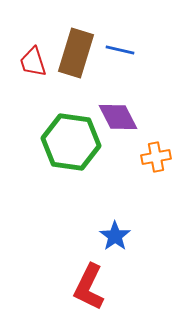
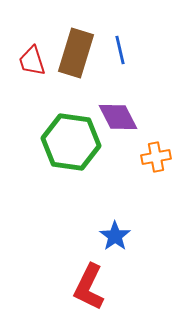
blue line: rotated 64 degrees clockwise
red trapezoid: moved 1 px left, 1 px up
